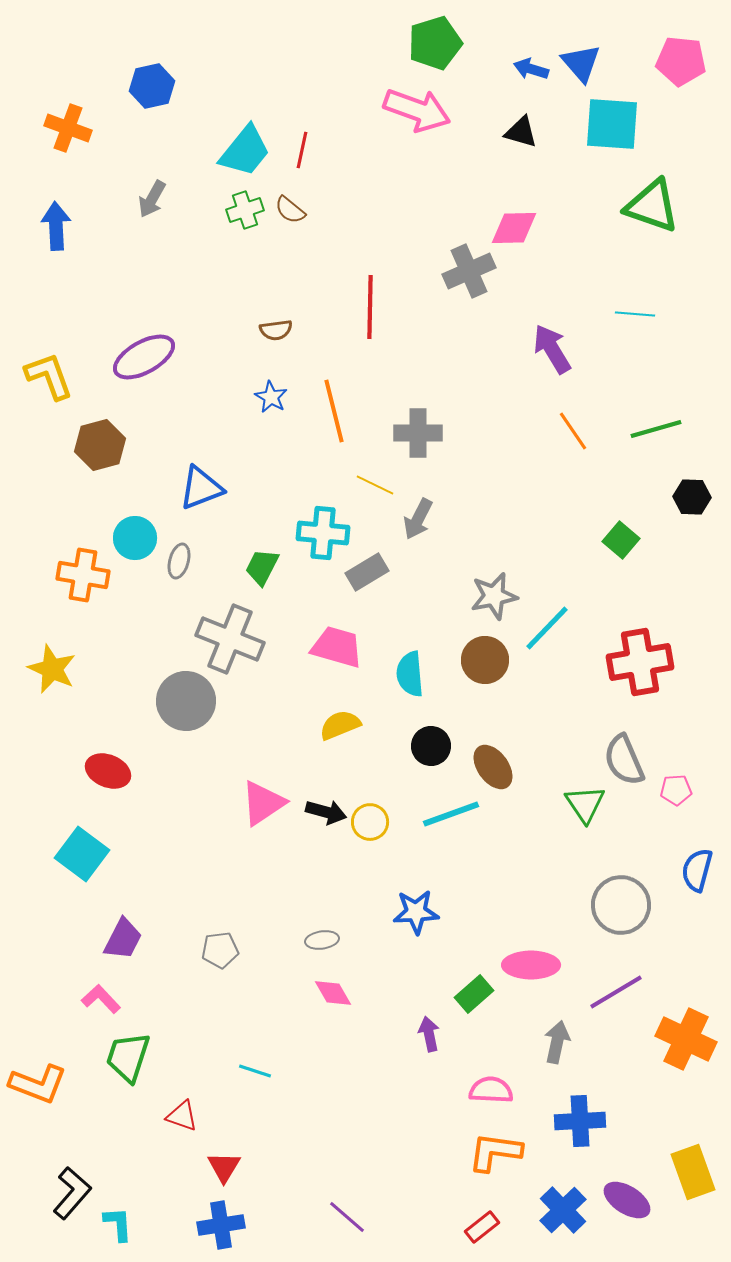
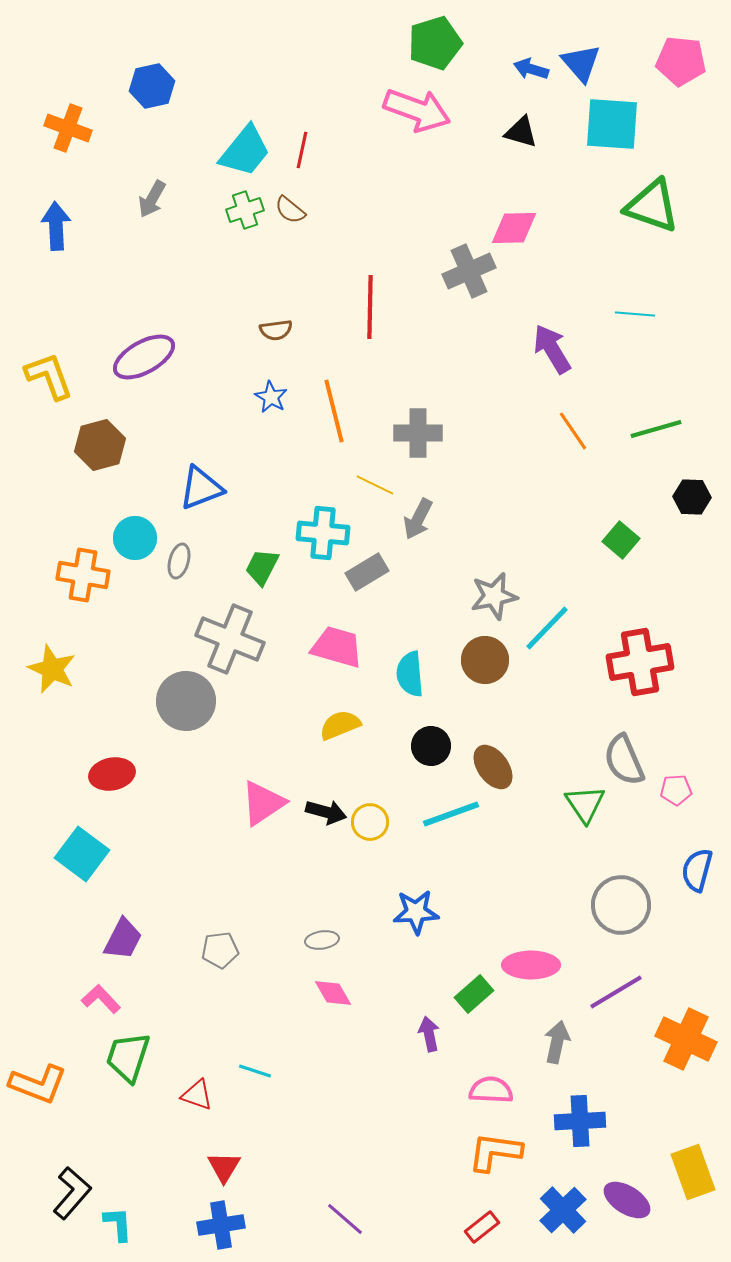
red ellipse at (108, 771): moved 4 px right, 3 px down; rotated 33 degrees counterclockwise
red triangle at (182, 1116): moved 15 px right, 21 px up
purple line at (347, 1217): moved 2 px left, 2 px down
